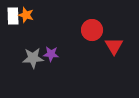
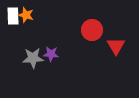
red triangle: moved 2 px right
